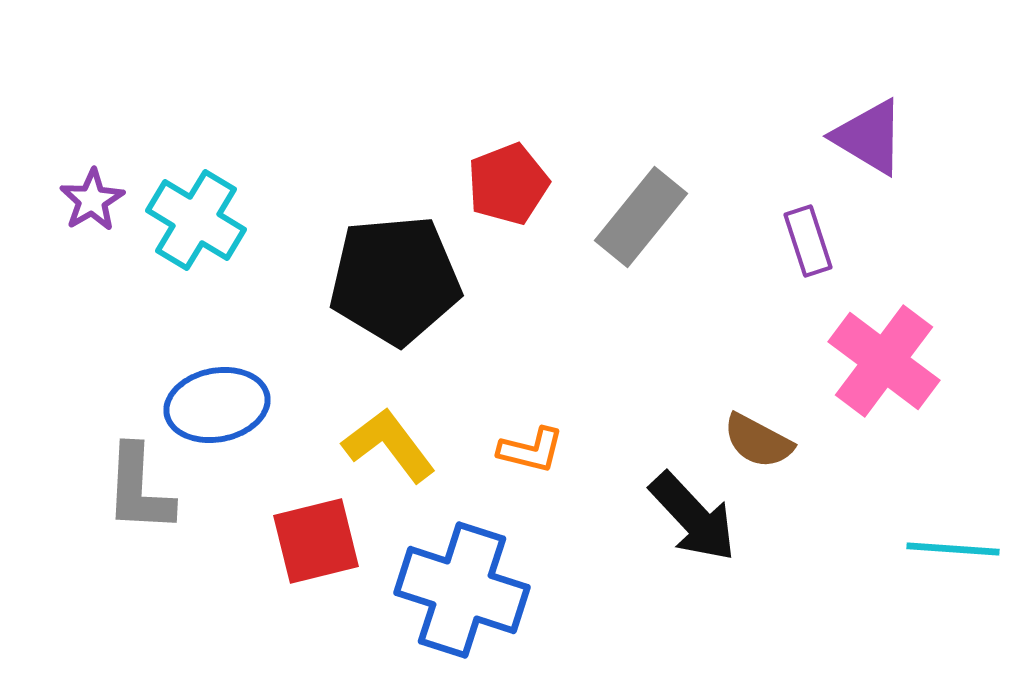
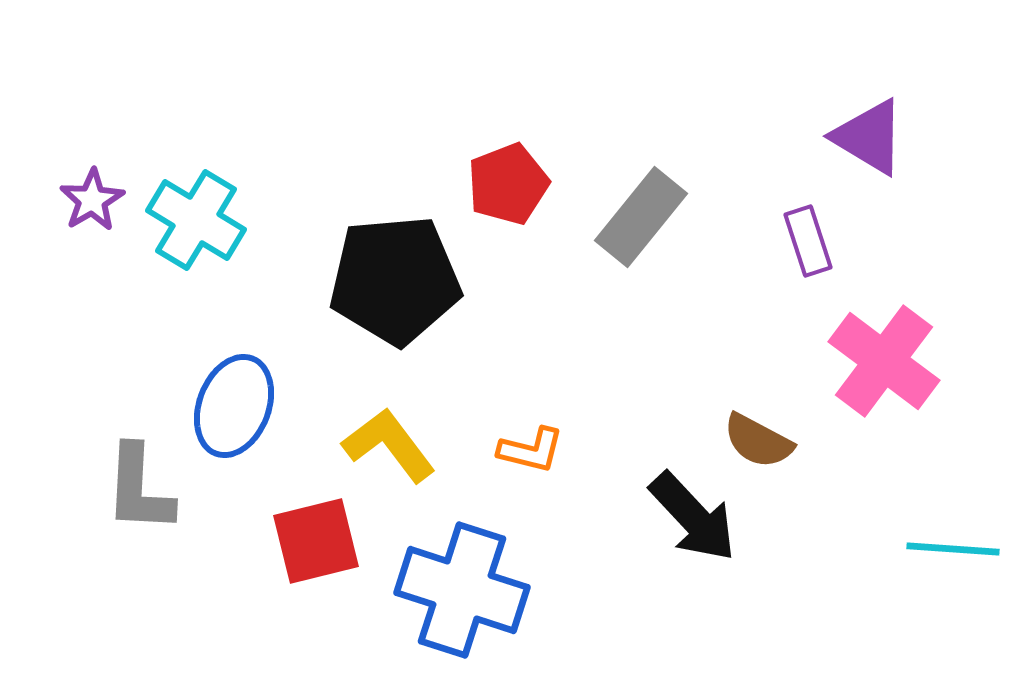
blue ellipse: moved 17 px right, 1 px down; rotated 58 degrees counterclockwise
